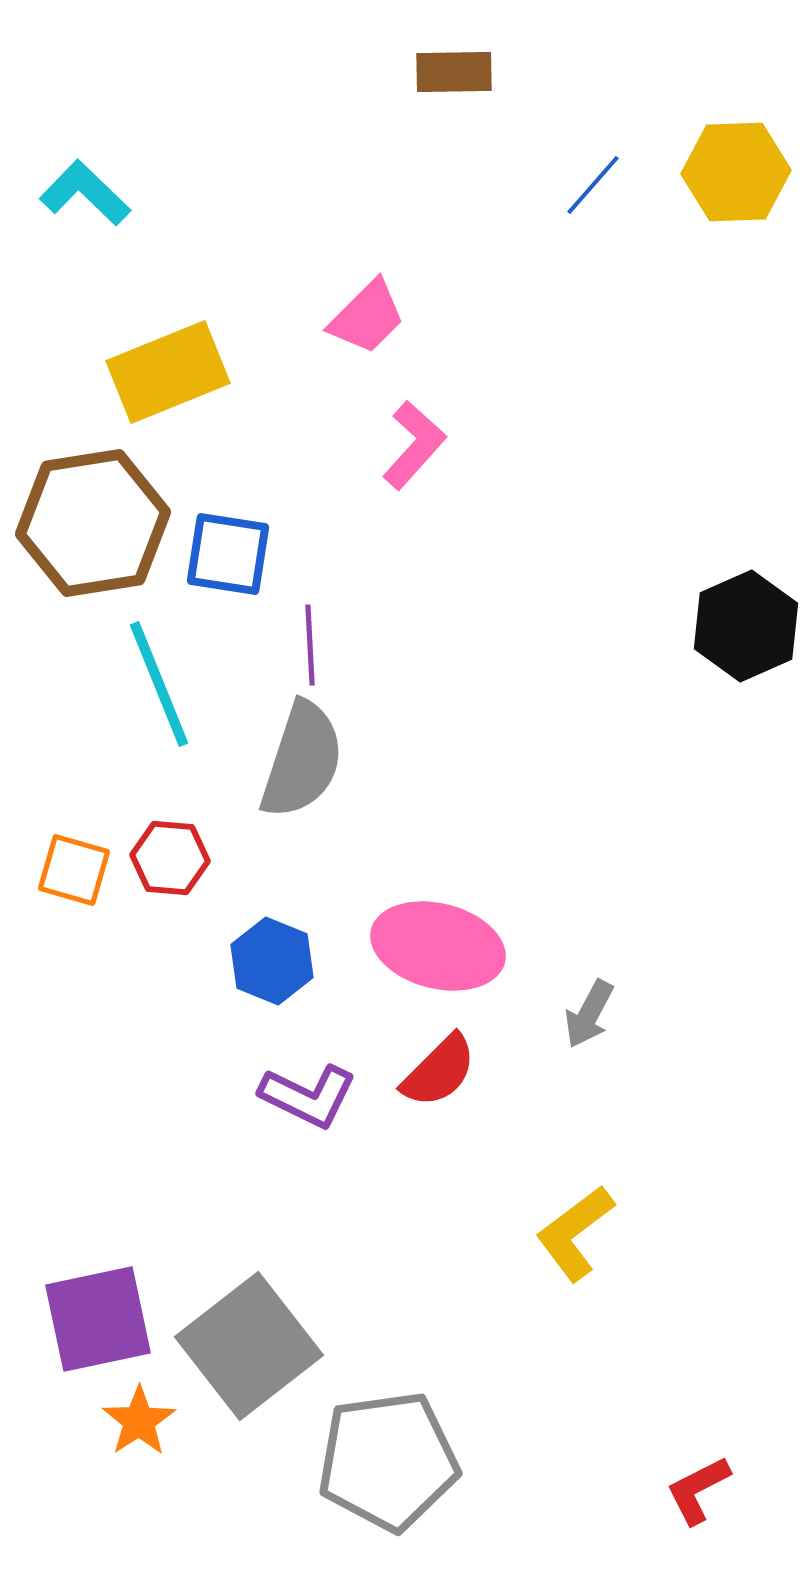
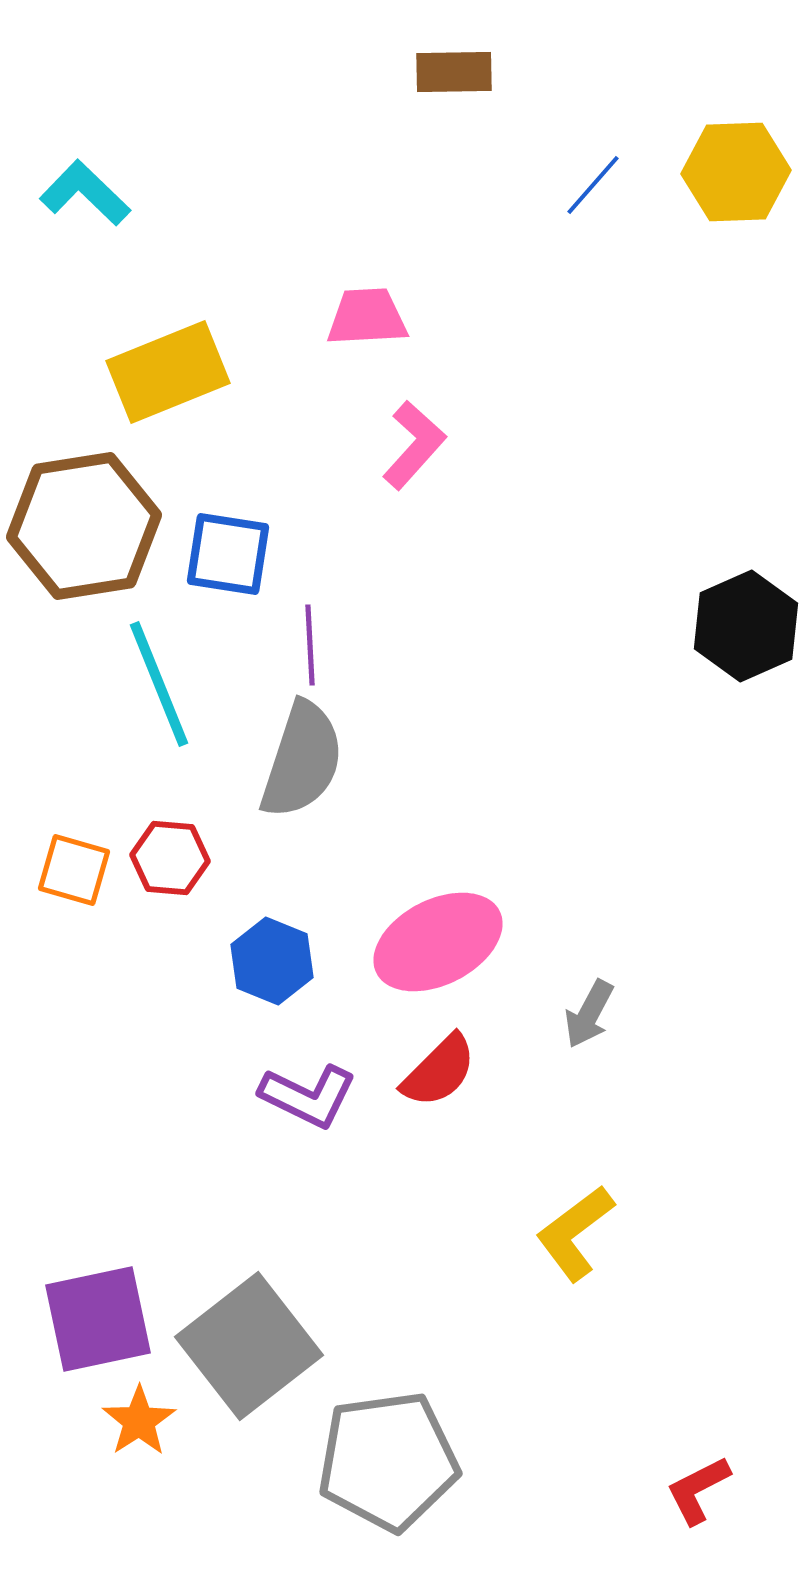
pink trapezoid: rotated 138 degrees counterclockwise
brown hexagon: moved 9 px left, 3 px down
pink ellipse: moved 4 px up; rotated 41 degrees counterclockwise
